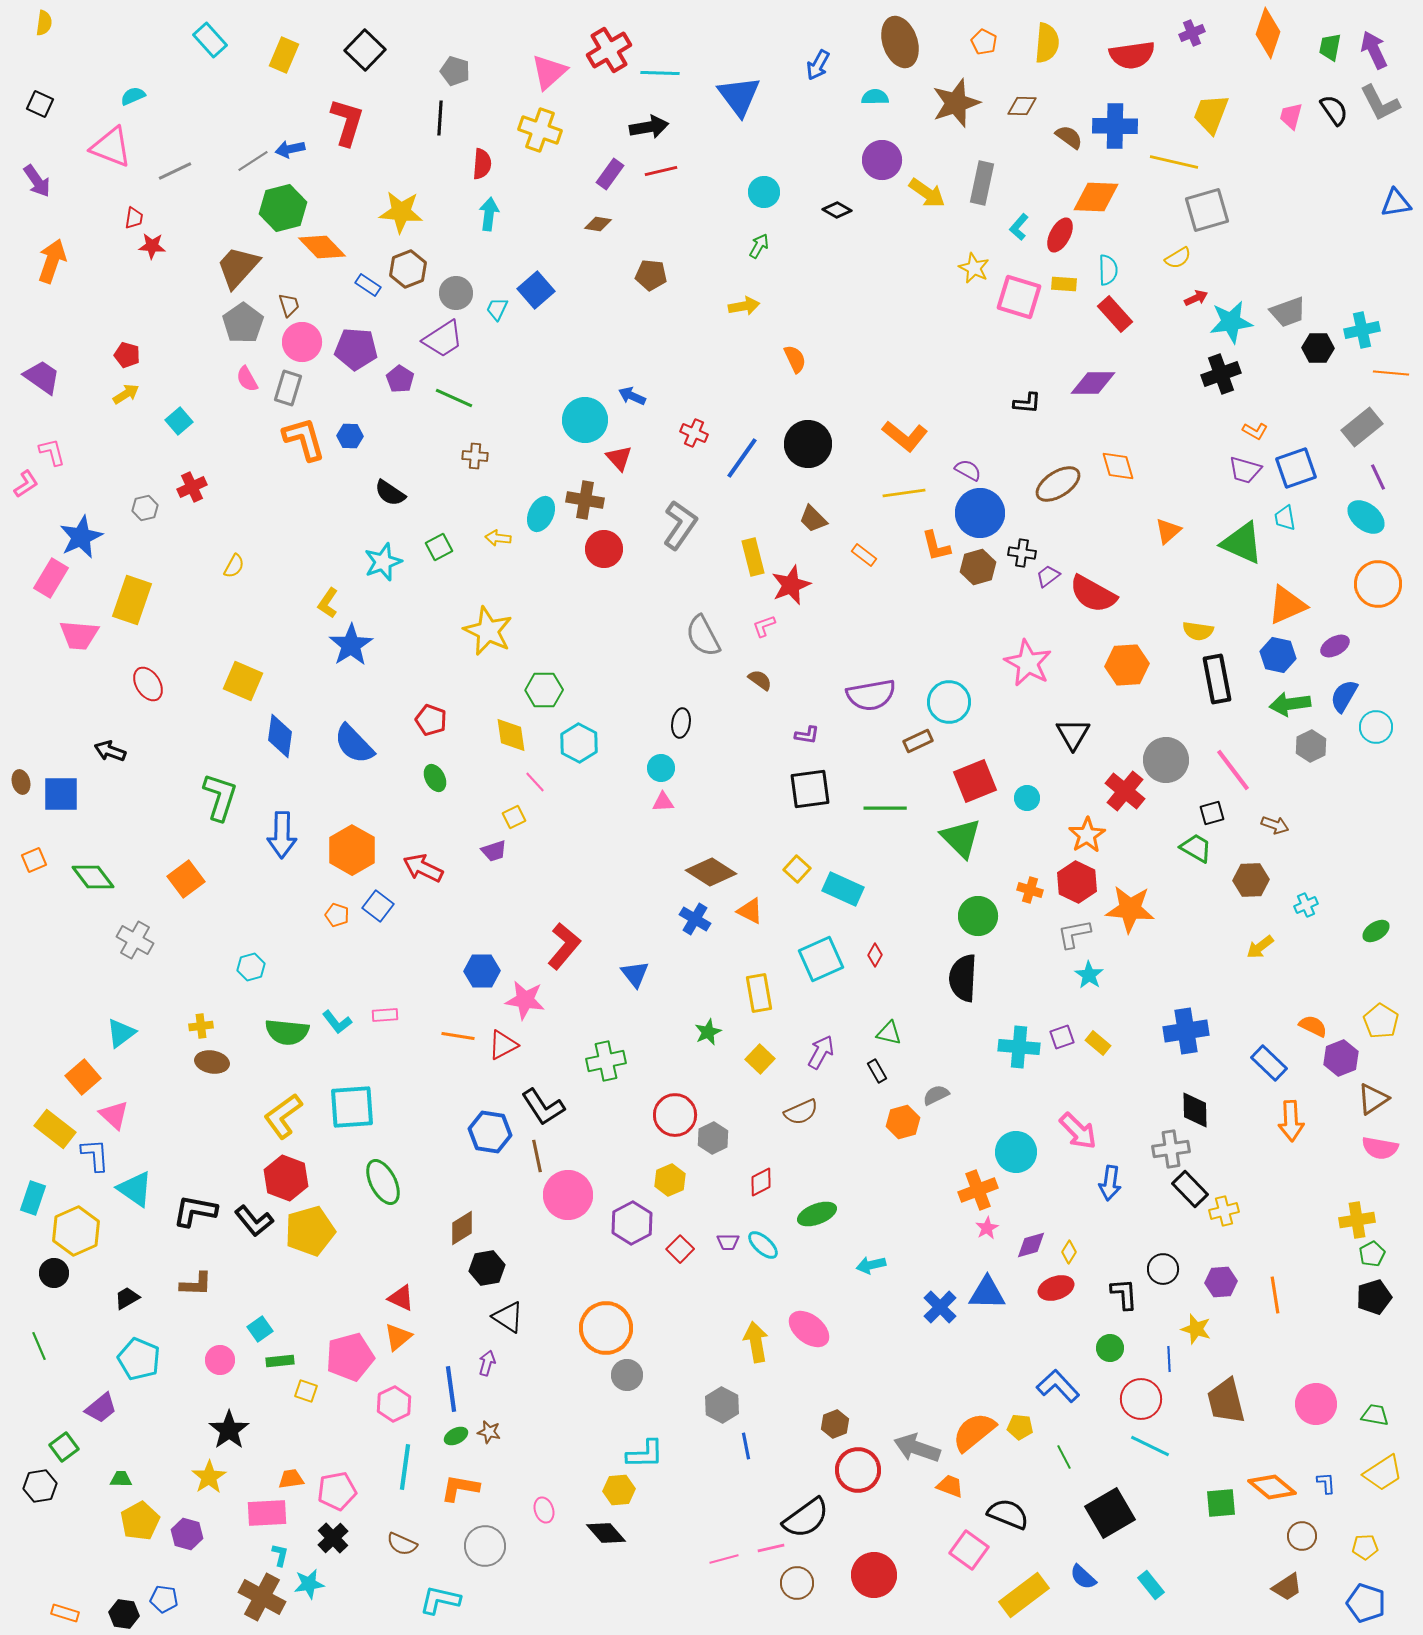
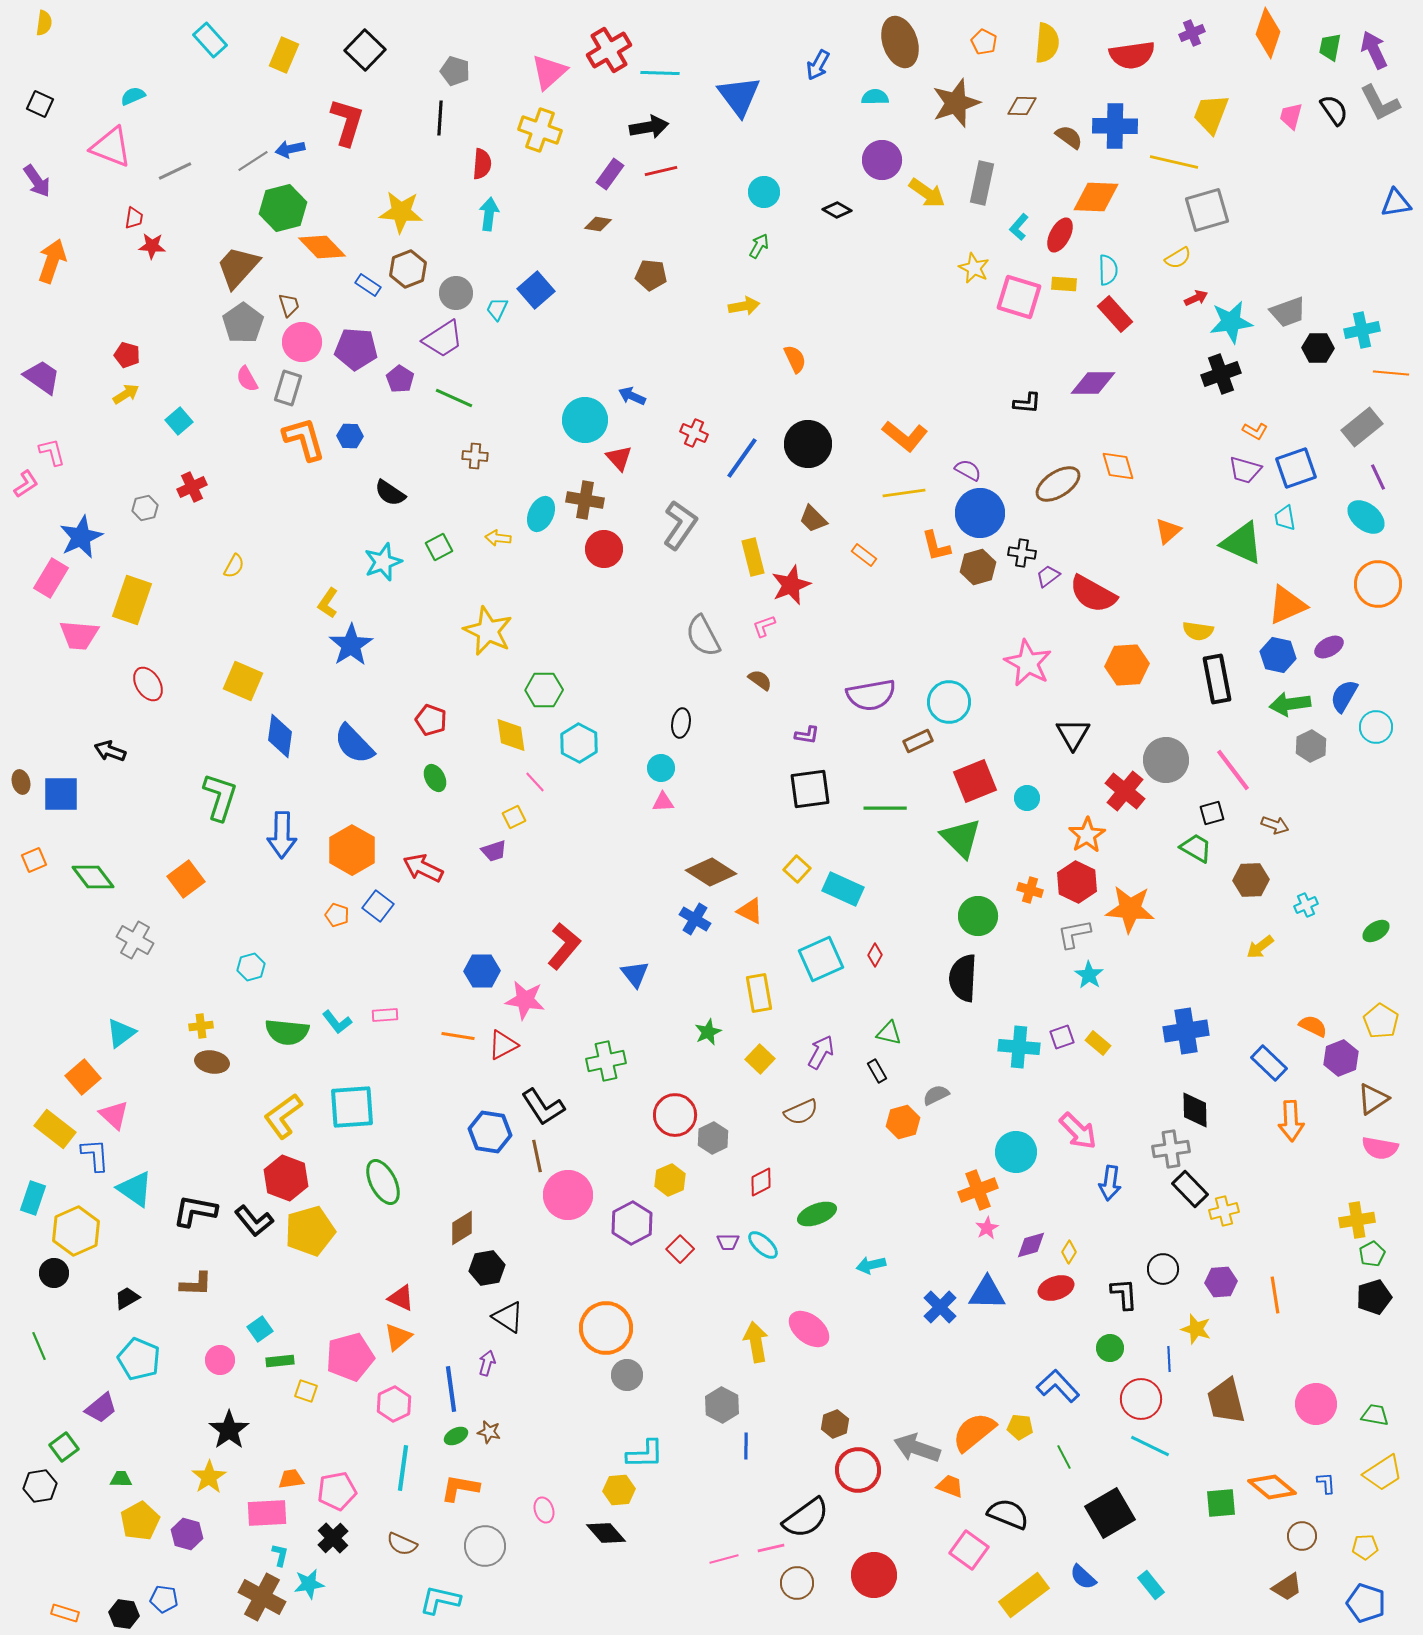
purple ellipse at (1335, 646): moved 6 px left, 1 px down
blue line at (746, 1446): rotated 12 degrees clockwise
cyan line at (405, 1467): moved 2 px left, 1 px down
